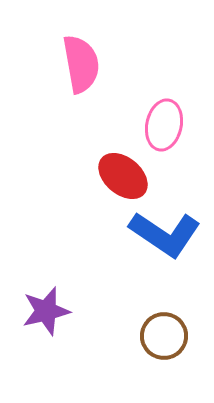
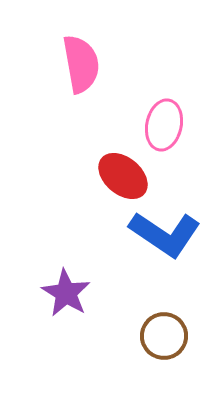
purple star: moved 20 px right, 18 px up; rotated 27 degrees counterclockwise
